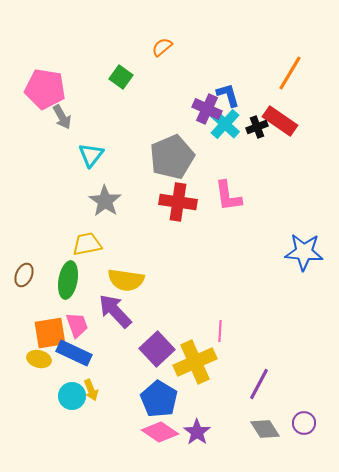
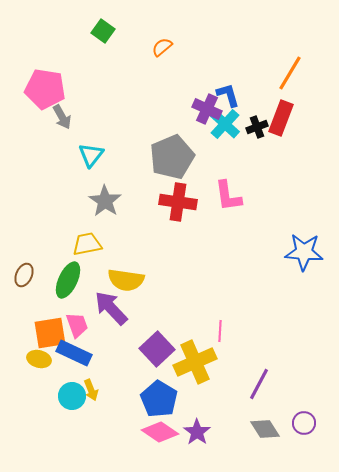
green square: moved 18 px left, 46 px up
red rectangle: moved 1 px right, 3 px up; rotated 76 degrees clockwise
green ellipse: rotated 15 degrees clockwise
purple arrow: moved 4 px left, 3 px up
